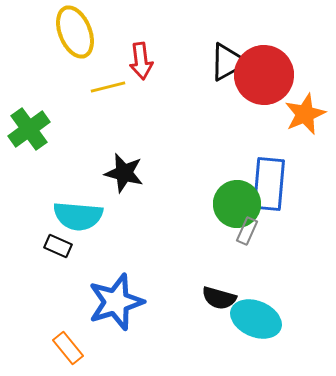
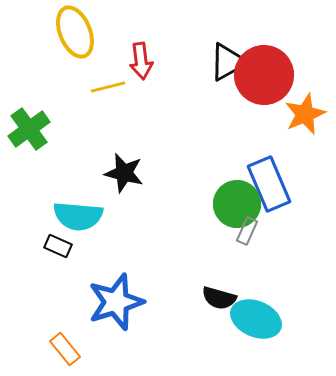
blue rectangle: rotated 28 degrees counterclockwise
orange rectangle: moved 3 px left, 1 px down
